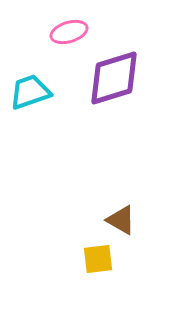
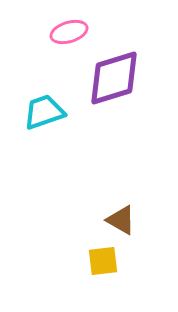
cyan trapezoid: moved 14 px right, 20 px down
yellow square: moved 5 px right, 2 px down
